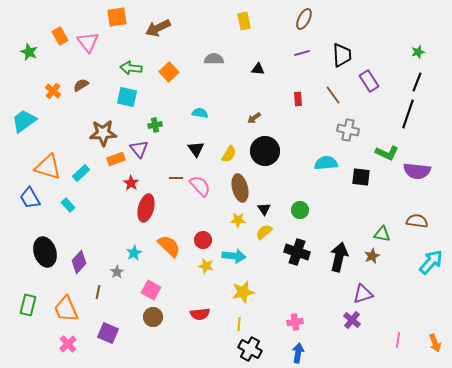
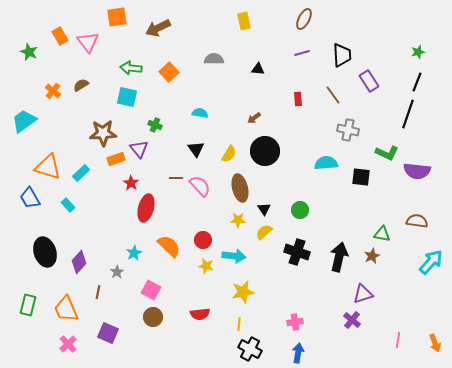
green cross at (155, 125): rotated 32 degrees clockwise
